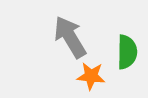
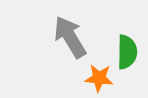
orange star: moved 8 px right, 2 px down
